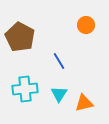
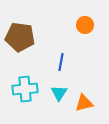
orange circle: moved 1 px left
brown pentagon: rotated 20 degrees counterclockwise
blue line: moved 2 px right, 1 px down; rotated 42 degrees clockwise
cyan triangle: moved 1 px up
